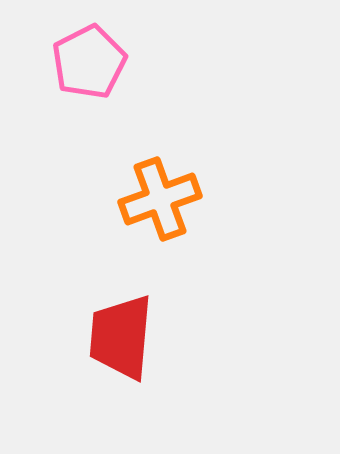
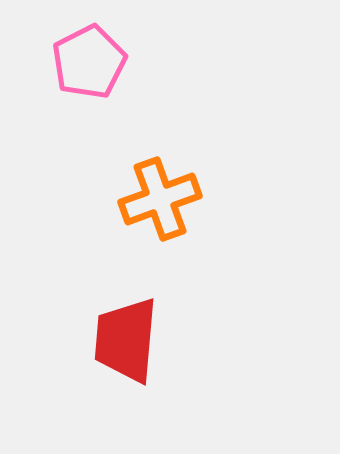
red trapezoid: moved 5 px right, 3 px down
